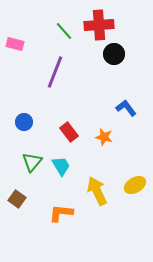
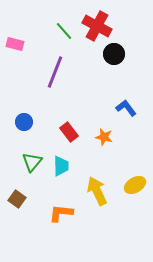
red cross: moved 2 px left, 1 px down; rotated 32 degrees clockwise
cyan trapezoid: rotated 30 degrees clockwise
